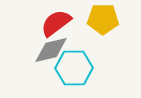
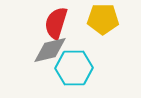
red semicircle: rotated 36 degrees counterclockwise
gray diamond: moved 1 px left
